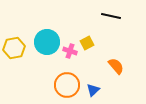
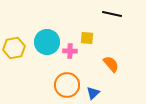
black line: moved 1 px right, 2 px up
yellow square: moved 5 px up; rotated 32 degrees clockwise
pink cross: rotated 16 degrees counterclockwise
orange semicircle: moved 5 px left, 2 px up
blue triangle: moved 3 px down
